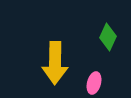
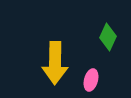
pink ellipse: moved 3 px left, 3 px up
